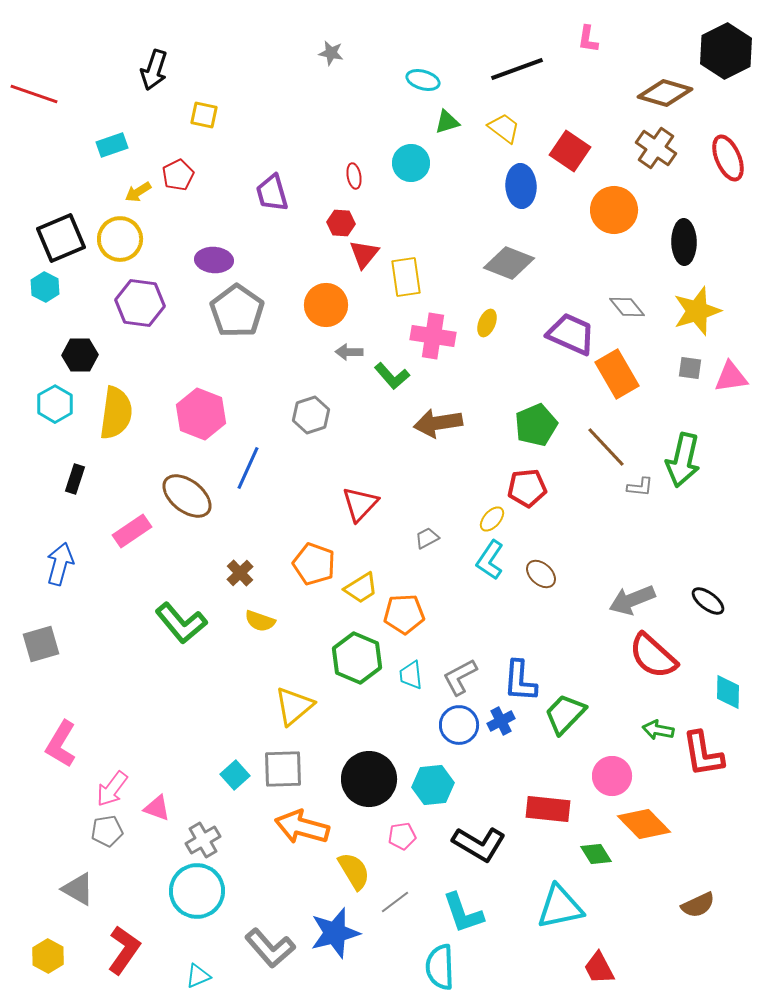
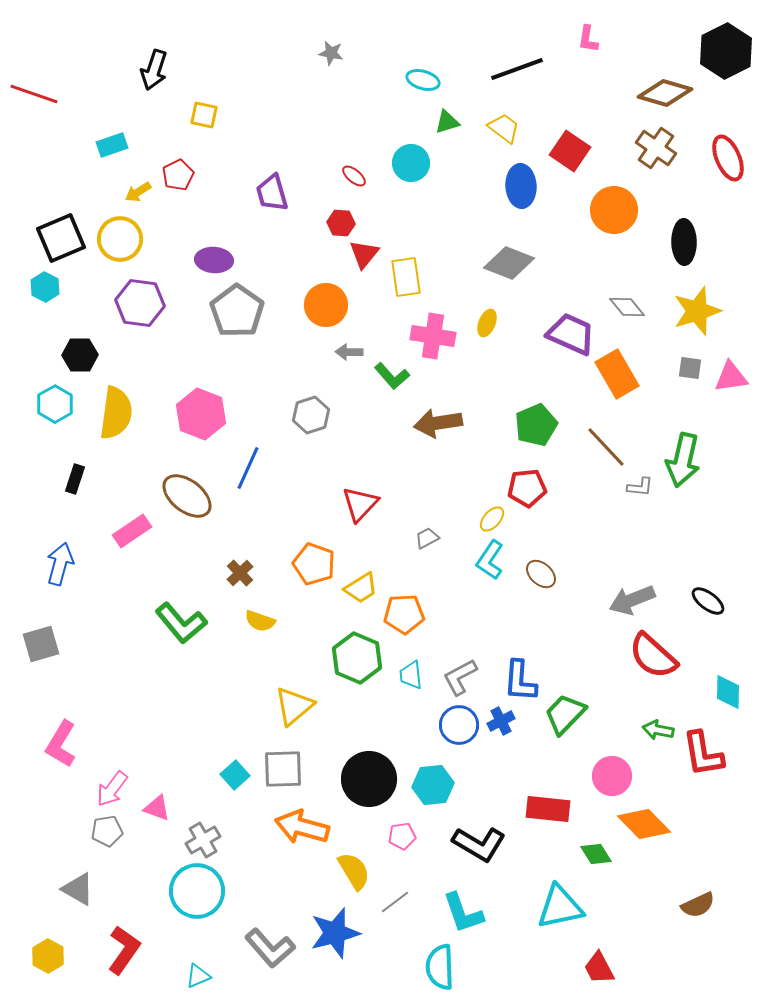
red ellipse at (354, 176): rotated 40 degrees counterclockwise
